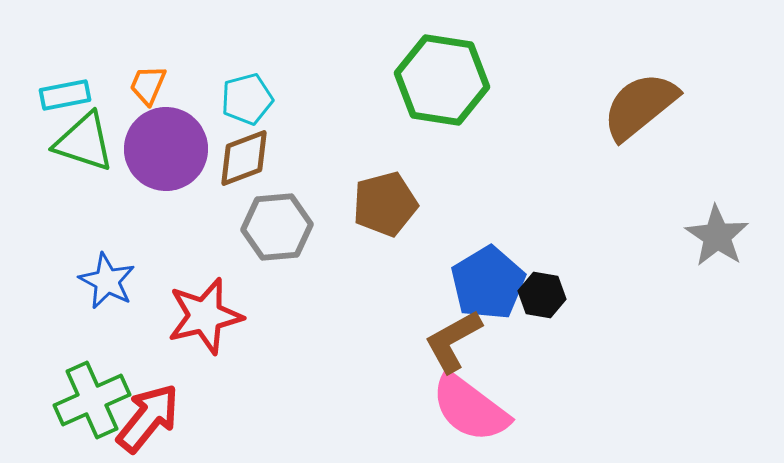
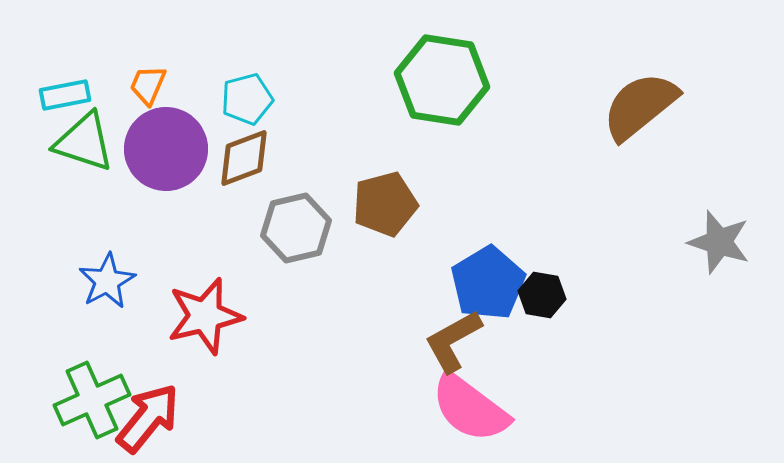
gray hexagon: moved 19 px right, 1 px down; rotated 8 degrees counterclockwise
gray star: moved 2 px right, 6 px down; rotated 16 degrees counterclockwise
blue star: rotated 16 degrees clockwise
